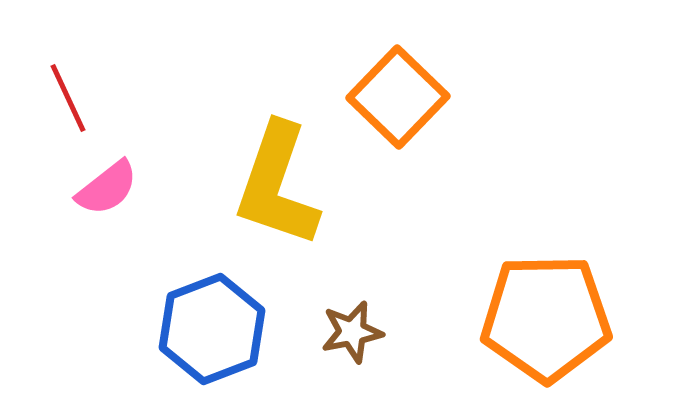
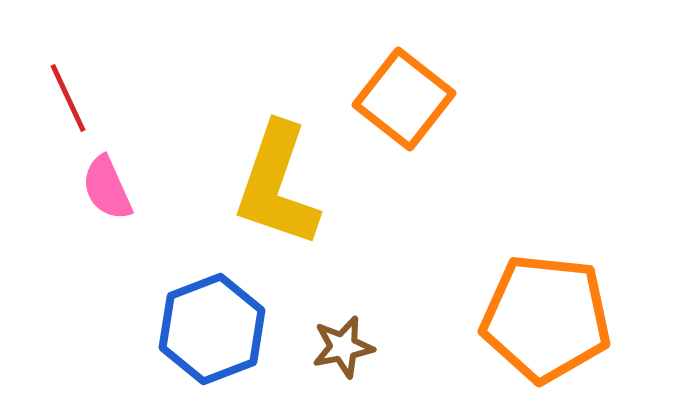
orange square: moved 6 px right, 2 px down; rotated 6 degrees counterclockwise
pink semicircle: rotated 104 degrees clockwise
orange pentagon: rotated 7 degrees clockwise
brown star: moved 9 px left, 15 px down
